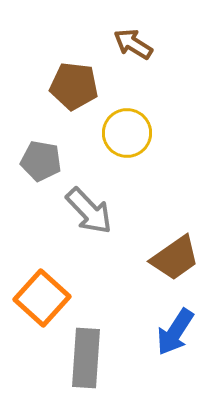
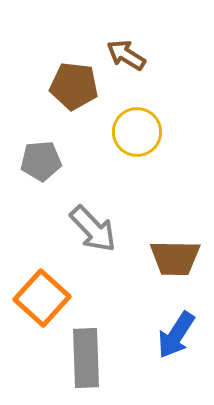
brown arrow: moved 7 px left, 11 px down
yellow circle: moved 10 px right, 1 px up
gray pentagon: rotated 15 degrees counterclockwise
gray arrow: moved 4 px right, 18 px down
brown trapezoid: rotated 36 degrees clockwise
blue arrow: moved 1 px right, 3 px down
gray rectangle: rotated 6 degrees counterclockwise
